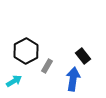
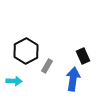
black rectangle: rotated 14 degrees clockwise
cyan arrow: rotated 35 degrees clockwise
